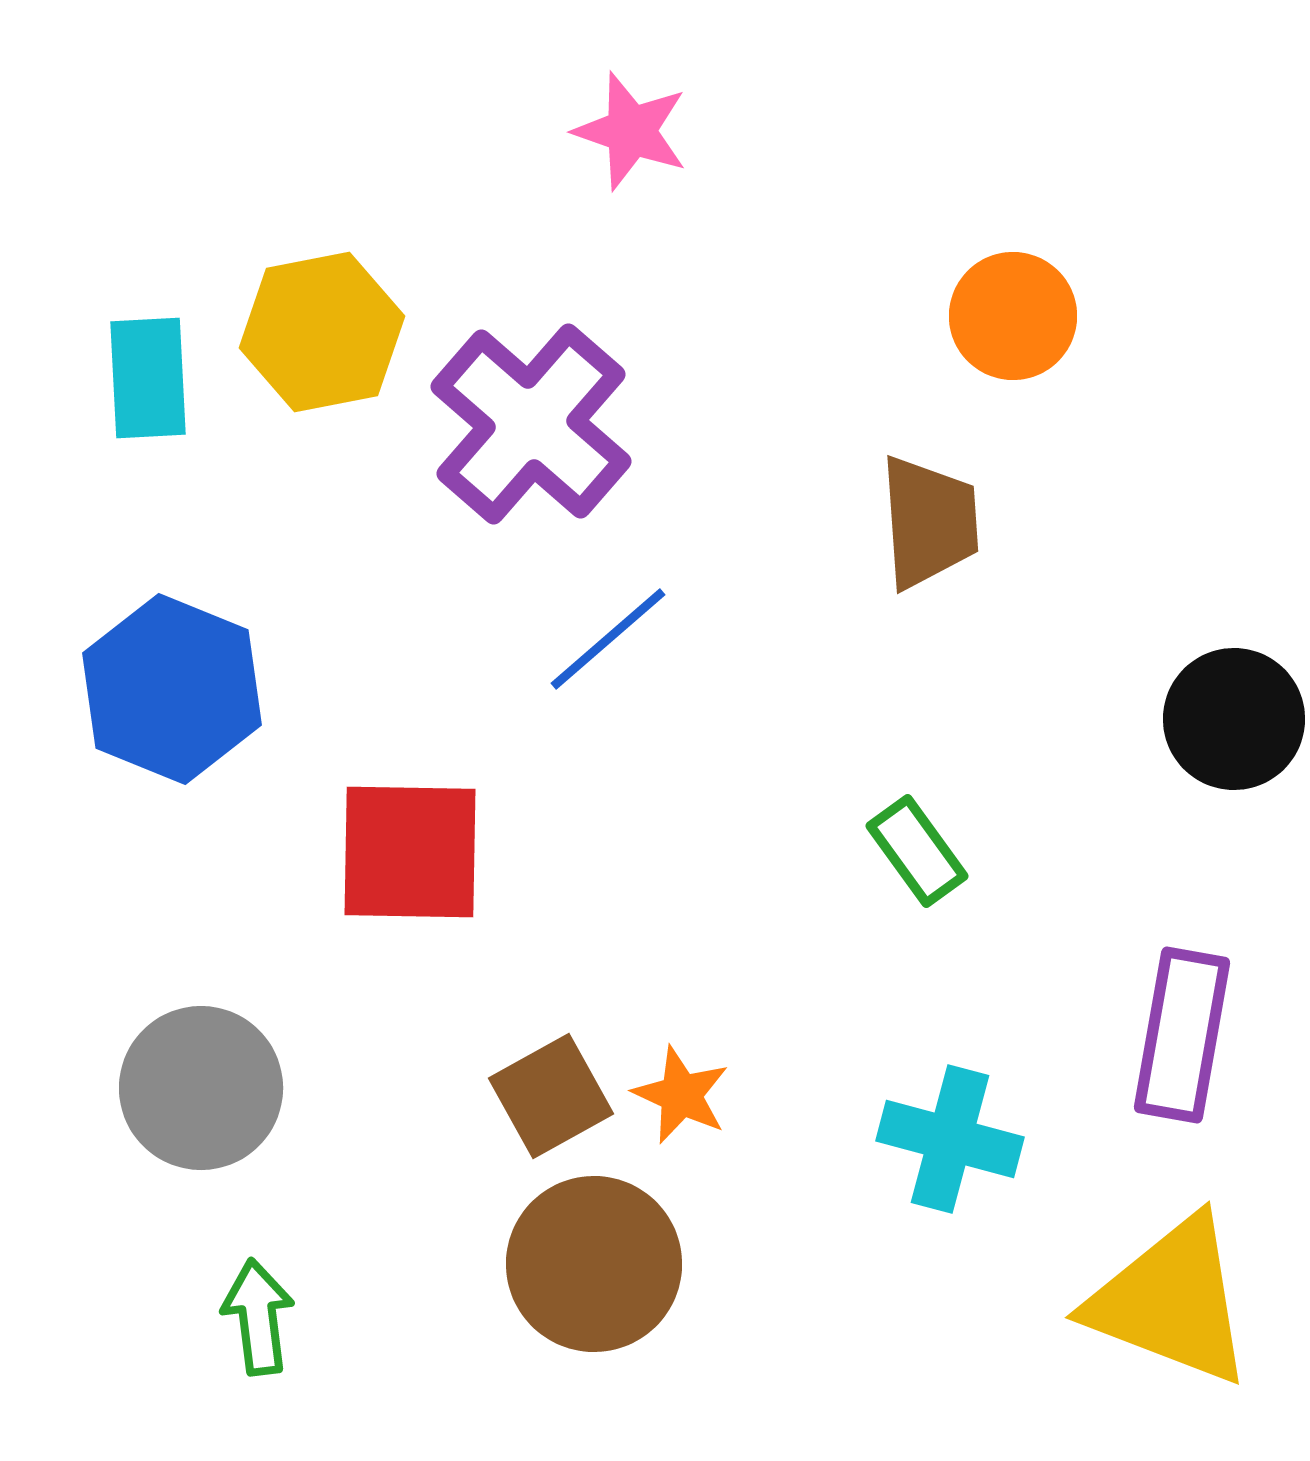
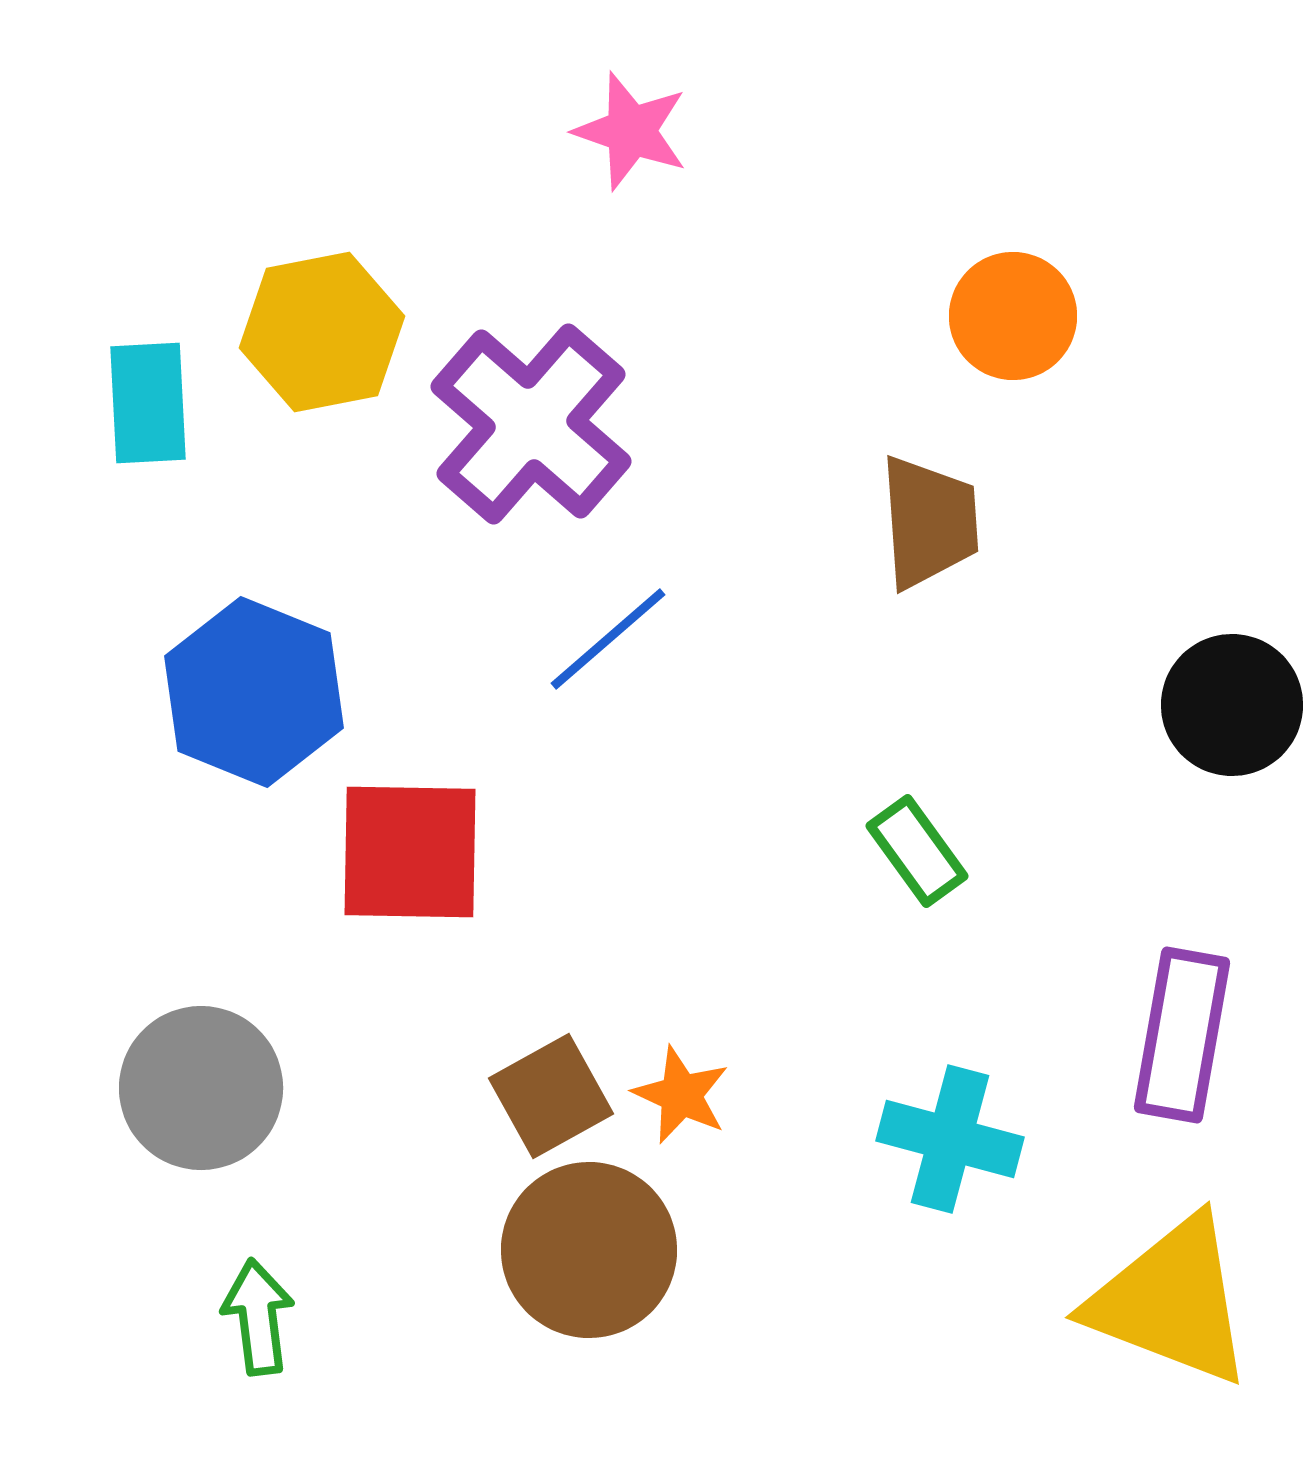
cyan rectangle: moved 25 px down
blue hexagon: moved 82 px right, 3 px down
black circle: moved 2 px left, 14 px up
brown circle: moved 5 px left, 14 px up
